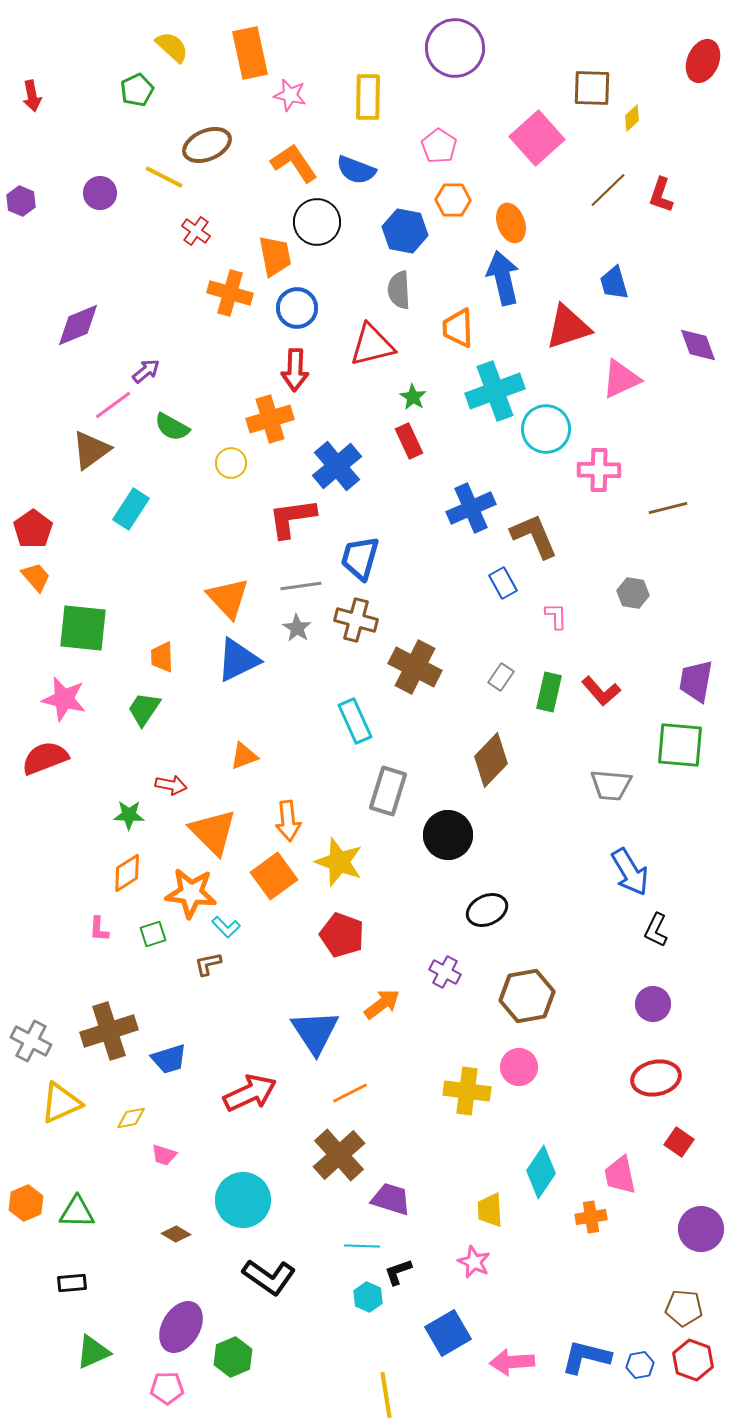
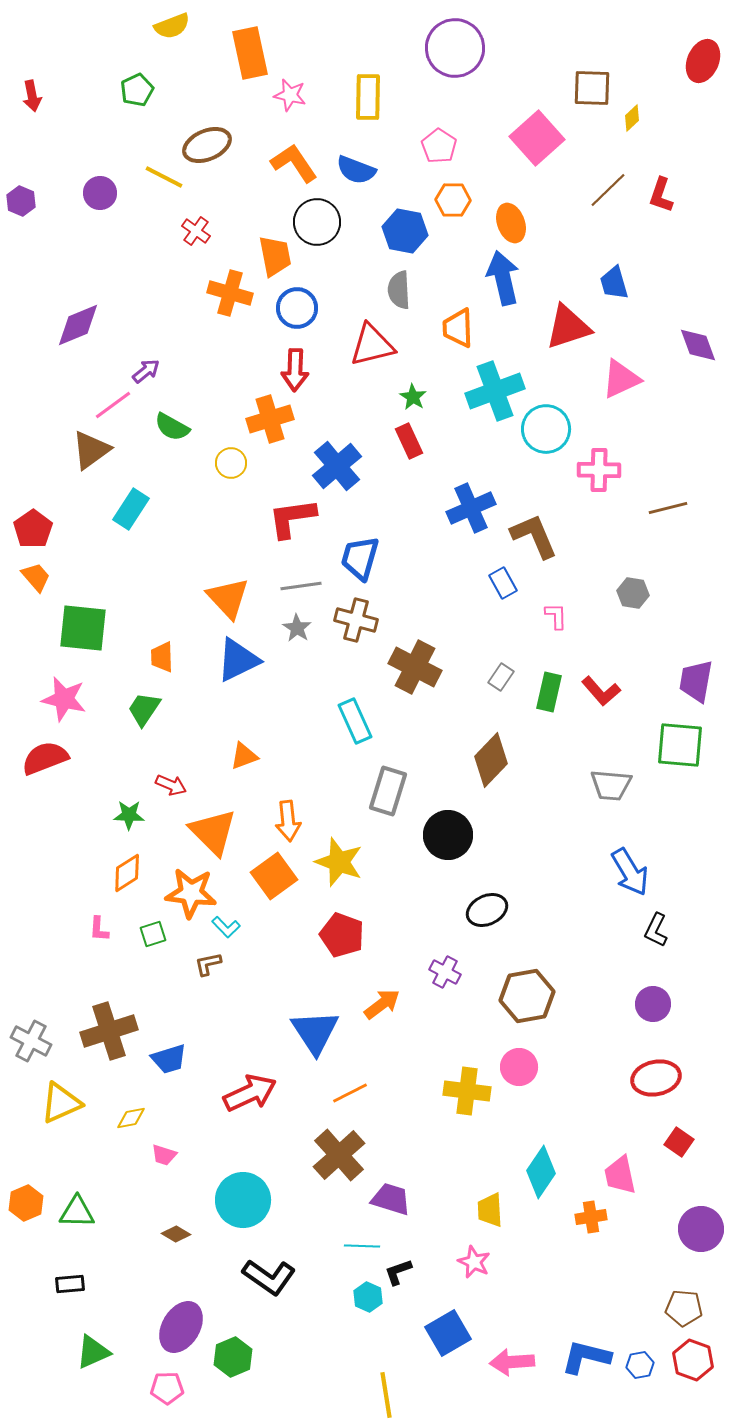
yellow semicircle at (172, 47): moved 21 px up; rotated 117 degrees clockwise
red arrow at (171, 785): rotated 12 degrees clockwise
black rectangle at (72, 1283): moved 2 px left, 1 px down
